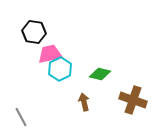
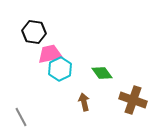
green diamond: moved 2 px right, 1 px up; rotated 40 degrees clockwise
